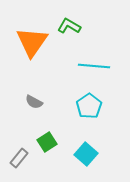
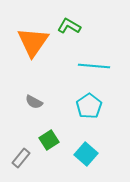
orange triangle: moved 1 px right
green square: moved 2 px right, 2 px up
gray rectangle: moved 2 px right
